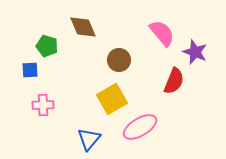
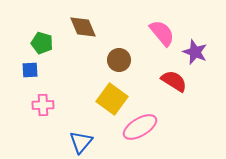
green pentagon: moved 5 px left, 3 px up
red semicircle: rotated 80 degrees counterclockwise
yellow square: rotated 24 degrees counterclockwise
blue triangle: moved 8 px left, 3 px down
